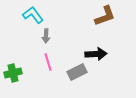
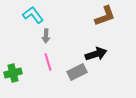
black arrow: rotated 15 degrees counterclockwise
